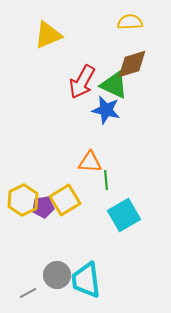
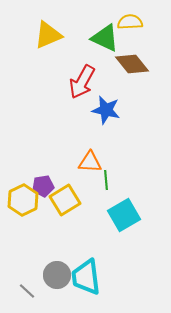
brown diamond: rotated 68 degrees clockwise
green triangle: moved 9 px left, 47 px up
purple pentagon: moved 21 px up
cyan trapezoid: moved 3 px up
gray line: moved 1 px left, 2 px up; rotated 72 degrees clockwise
